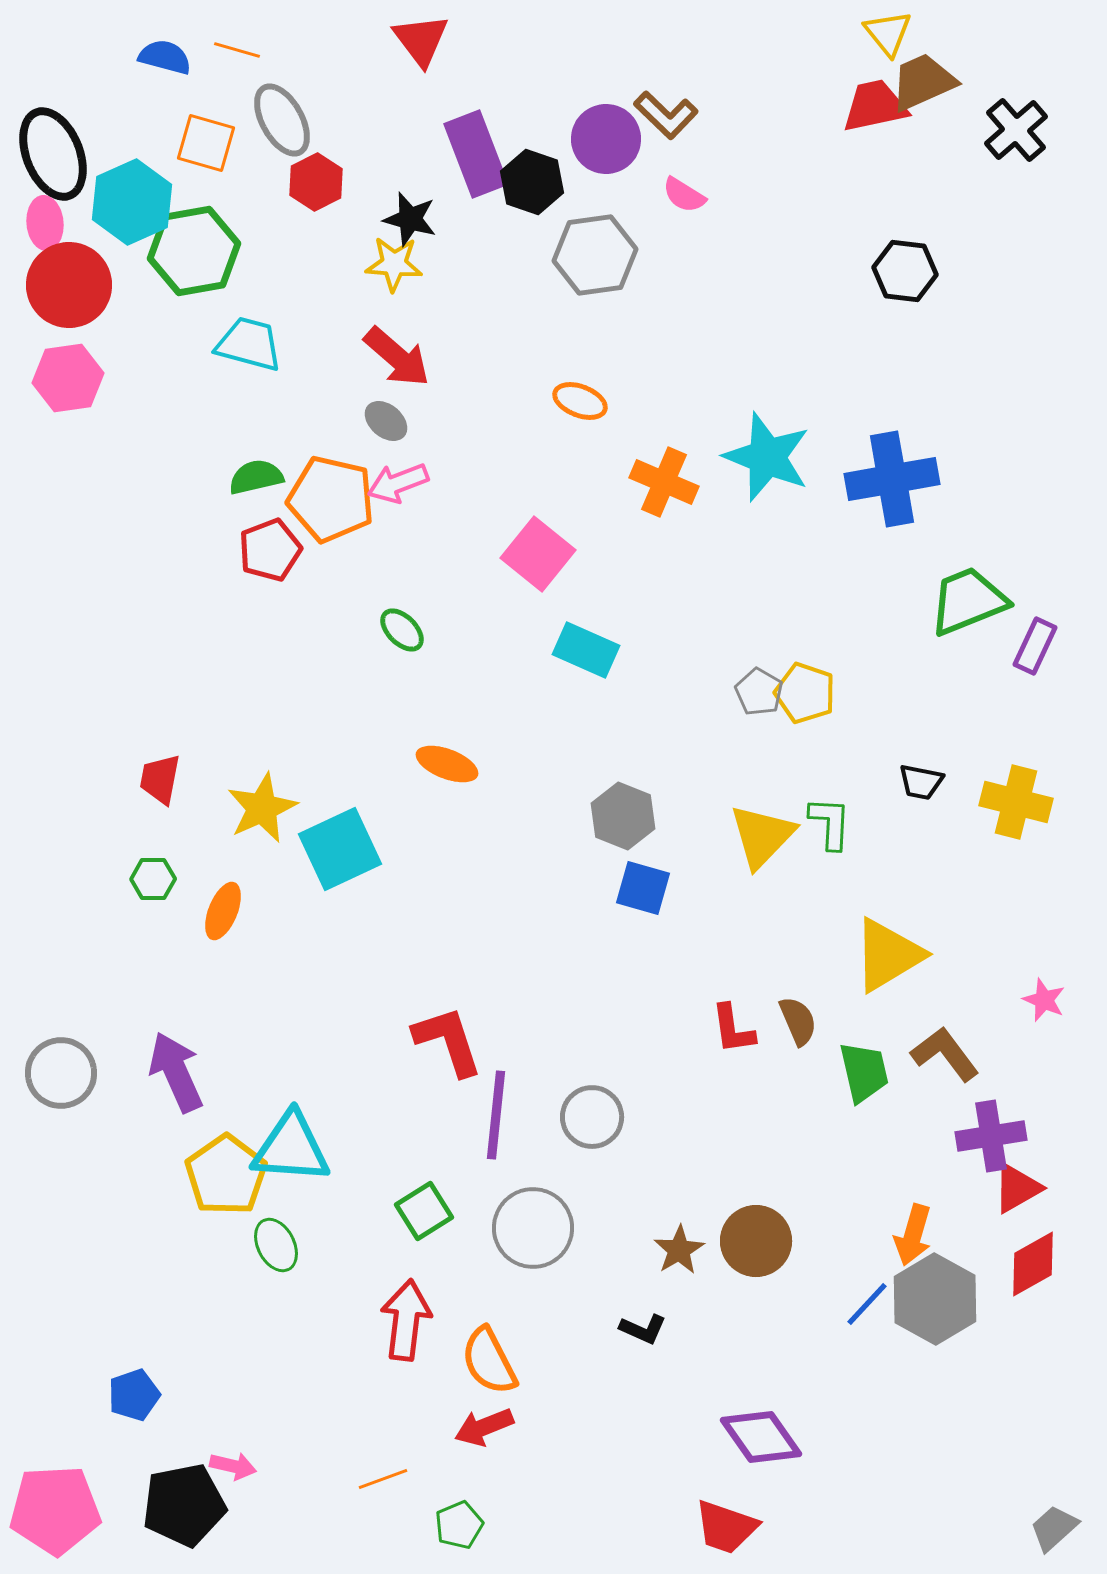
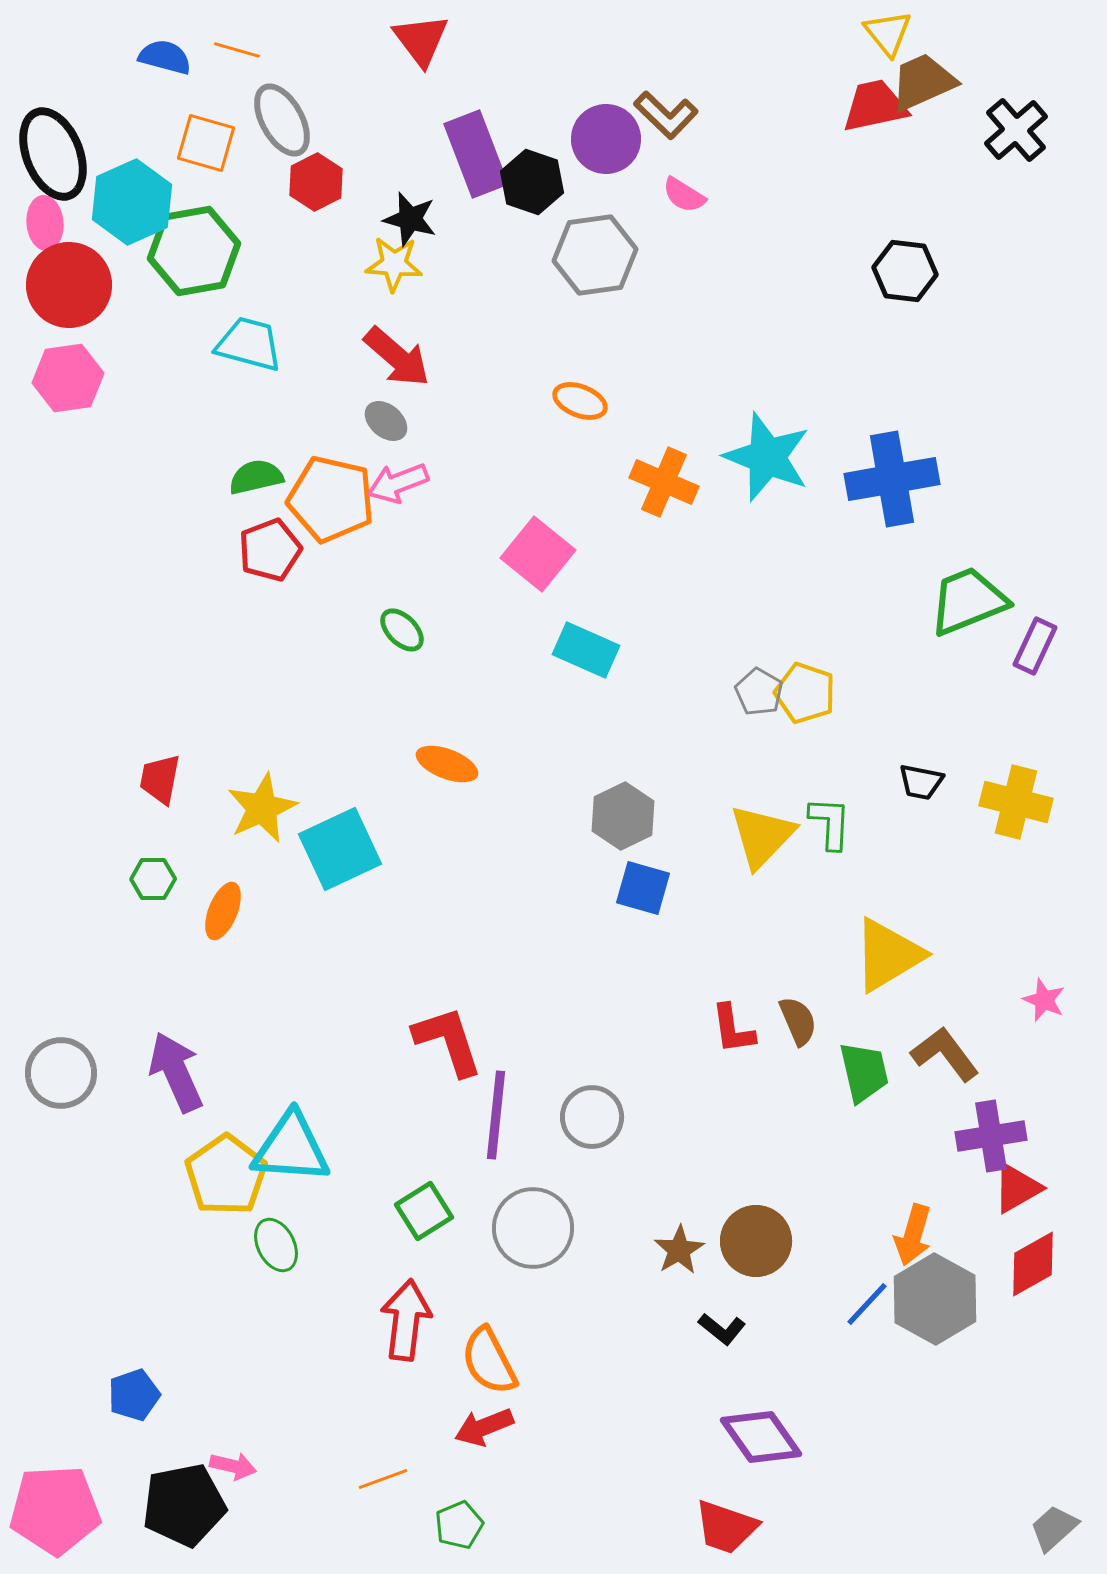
gray hexagon at (623, 816): rotated 12 degrees clockwise
black L-shape at (643, 1329): moved 79 px right; rotated 15 degrees clockwise
